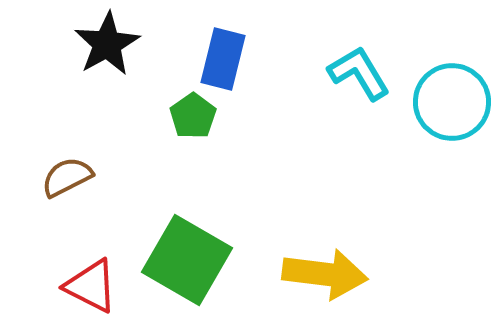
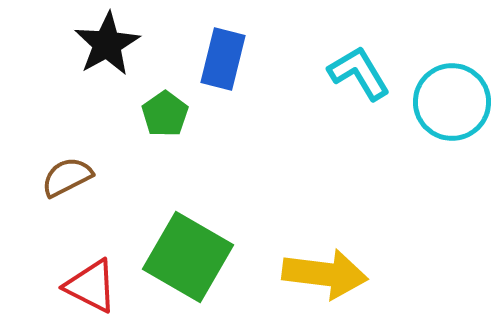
green pentagon: moved 28 px left, 2 px up
green square: moved 1 px right, 3 px up
